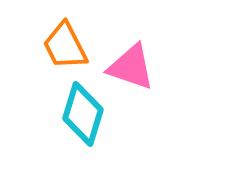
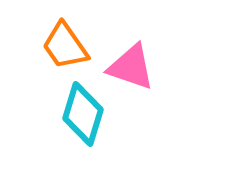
orange trapezoid: rotated 8 degrees counterclockwise
